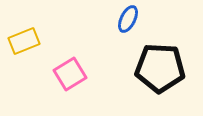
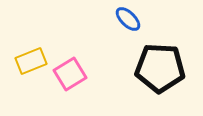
blue ellipse: rotated 72 degrees counterclockwise
yellow rectangle: moved 7 px right, 20 px down
